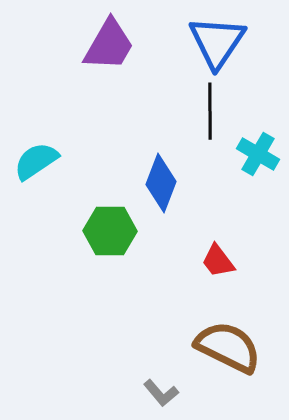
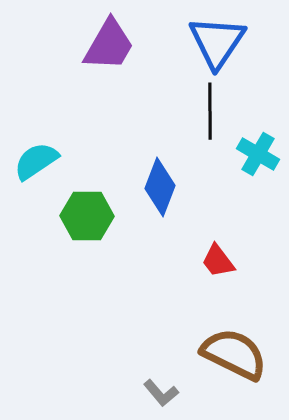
blue diamond: moved 1 px left, 4 px down
green hexagon: moved 23 px left, 15 px up
brown semicircle: moved 6 px right, 7 px down
